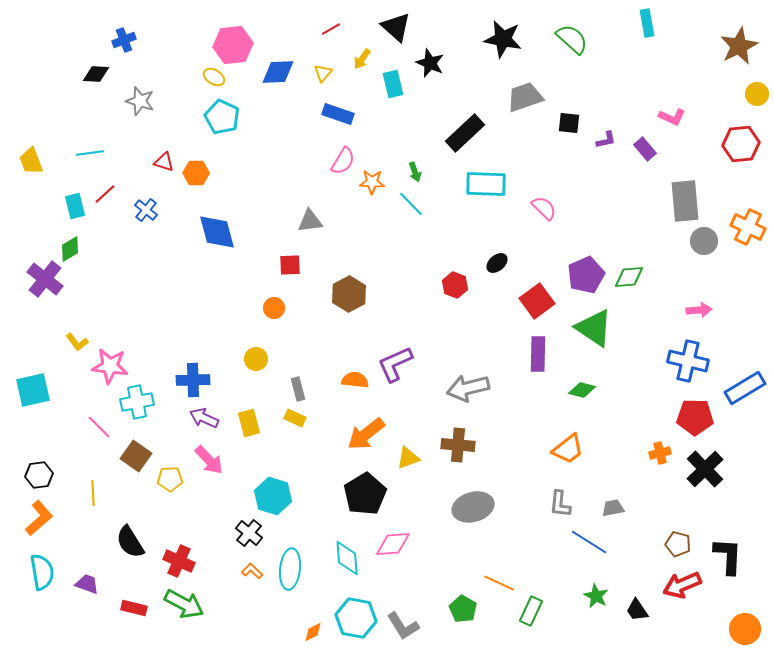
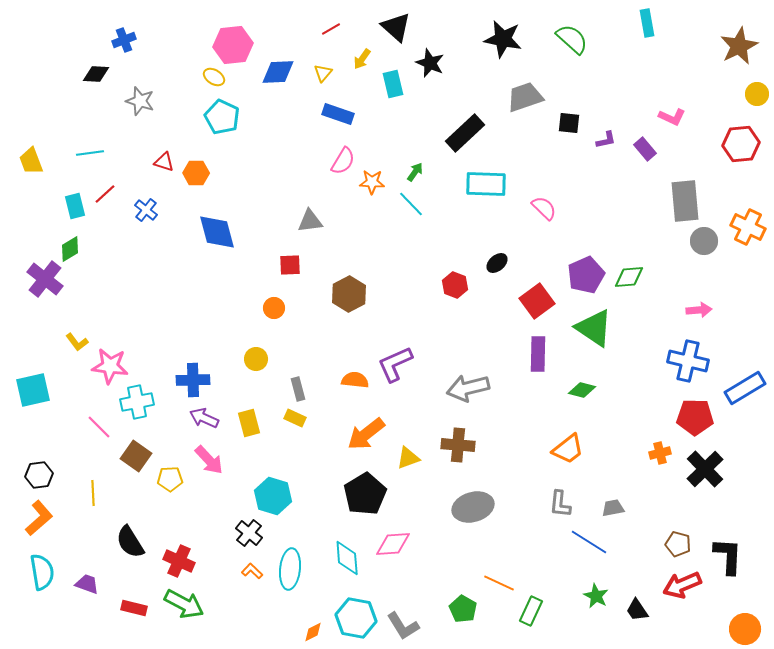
green arrow at (415, 172): rotated 126 degrees counterclockwise
